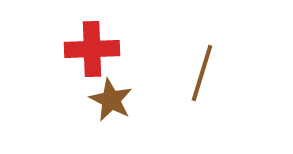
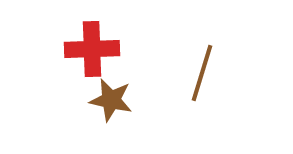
brown star: rotated 15 degrees counterclockwise
